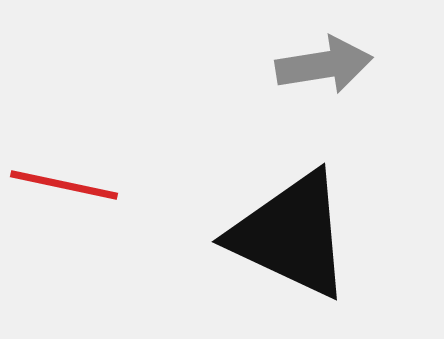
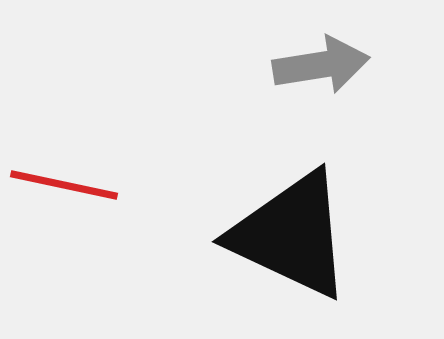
gray arrow: moved 3 px left
